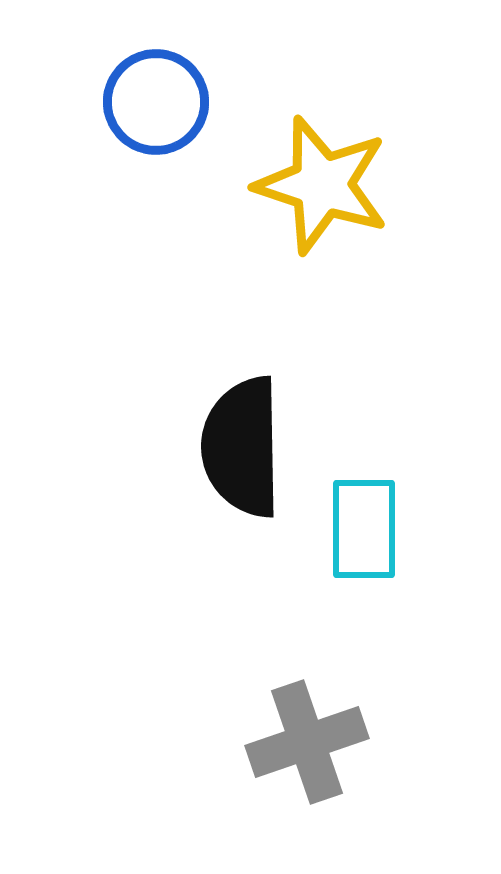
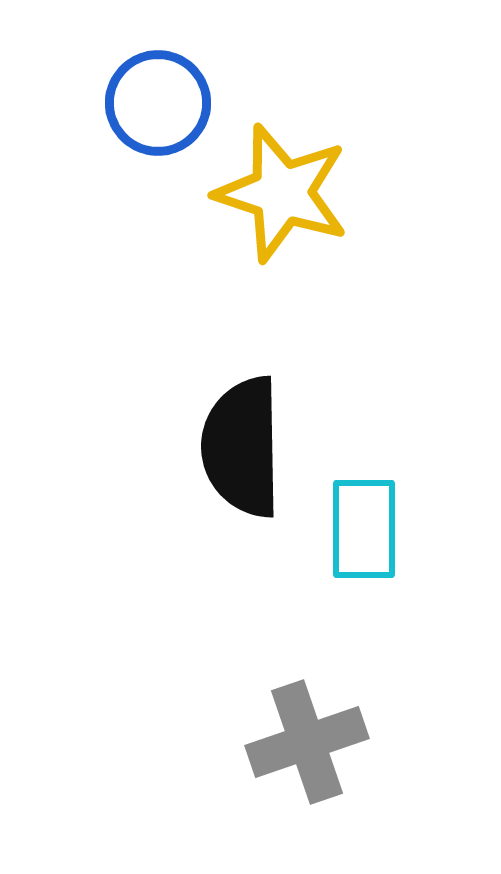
blue circle: moved 2 px right, 1 px down
yellow star: moved 40 px left, 8 px down
